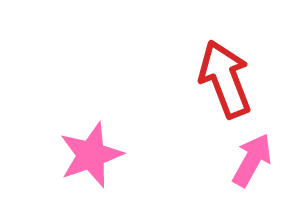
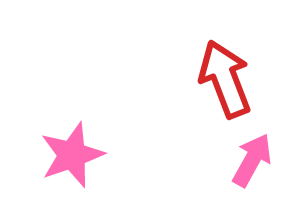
pink star: moved 19 px left
